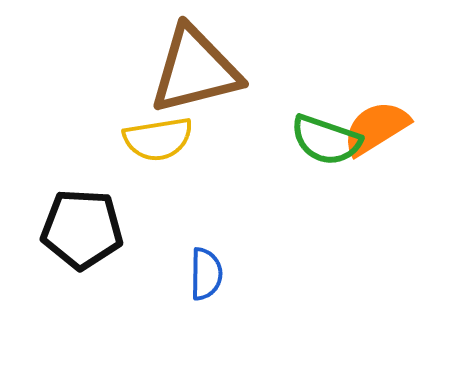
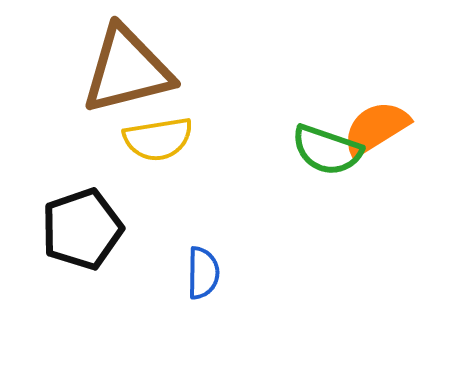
brown triangle: moved 68 px left
green semicircle: moved 1 px right, 10 px down
black pentagon: rotated 22 degrees counterclockwise
blue semicircle: moved 3 px left, 1 px up
